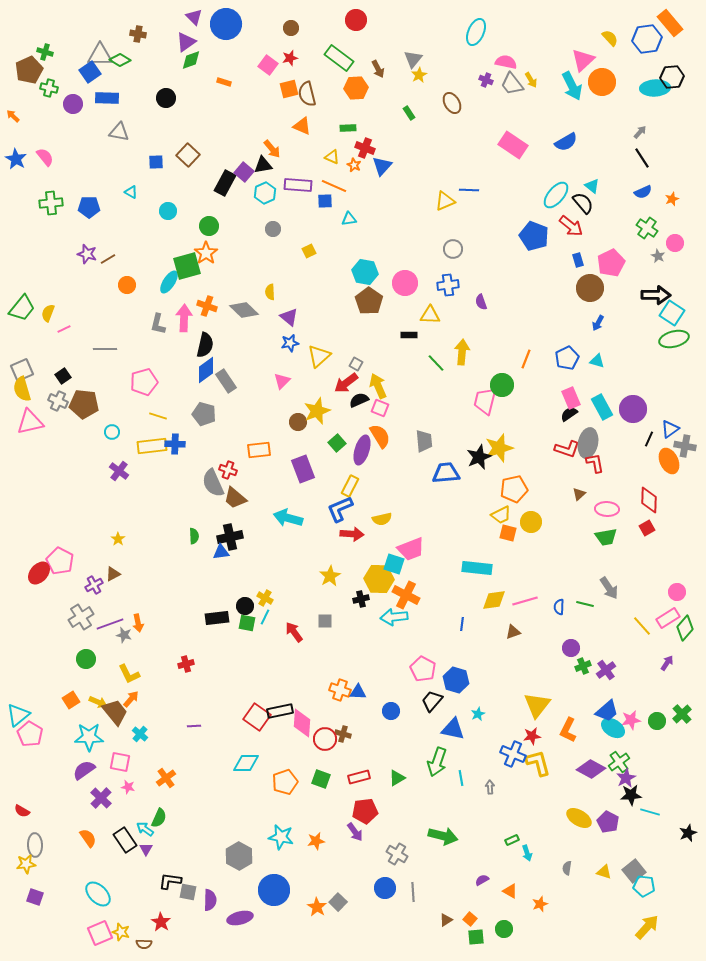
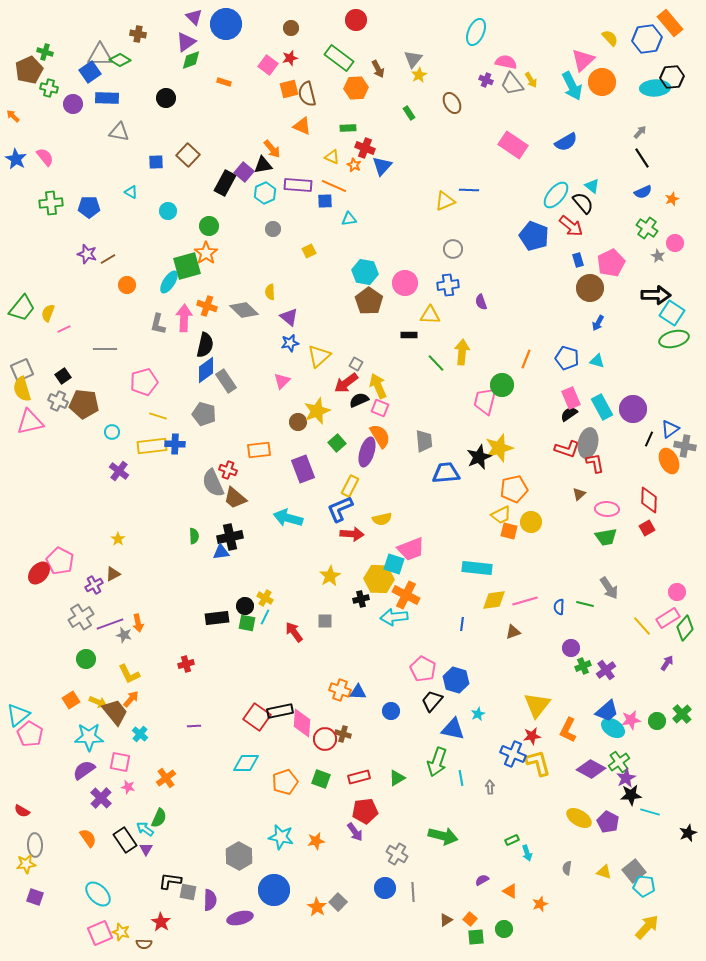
blue pentagon at (567, 358): rotated 30 degrees counterclockwise
purple ellipse at (362, 450): moved 5 px right, 2 px down
orange square at (508, 533): moved 1 px right, 2 px up
